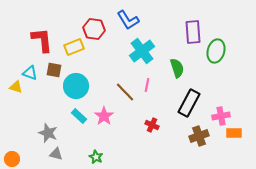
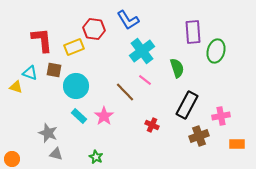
pink line: moved 2 px left, 5 px up; rotated 64 degrees counterclockwise
black rectangle: moved 2 px left, 2 px down
orange rectangle: moved 3 px right, 11 px down
